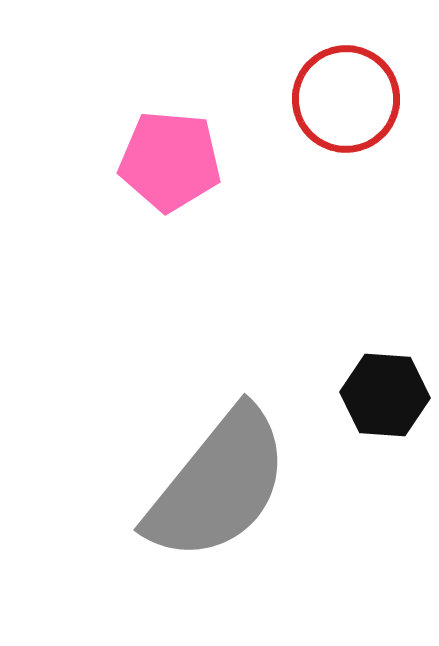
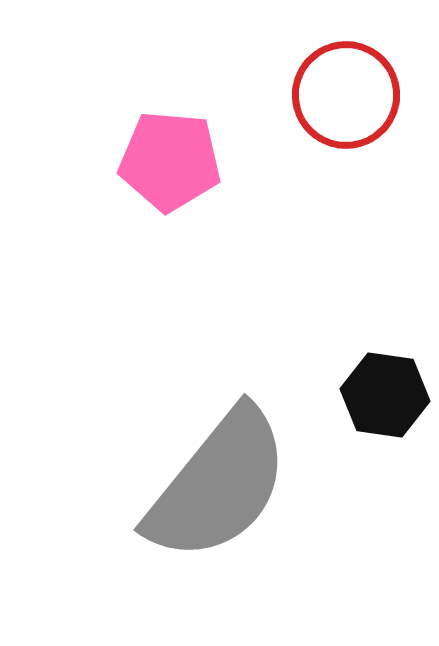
red circle: moved 4 px up
black hexagon: rotated 4 degrees clockwise
